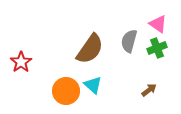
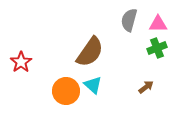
pink triangle: rotated 36 degrees counterclockwise
gray semicircle: moved 21 px up
brown semicircle: moved 3 px down
brown arrow: moved 3 px left, 3 px up
